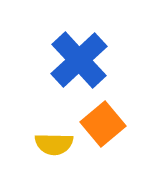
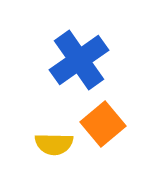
blue cross: rotated 8 degrees clockwise
